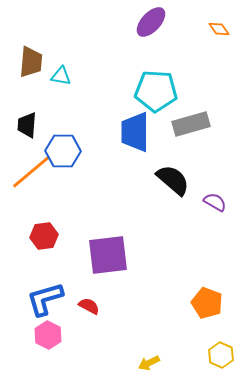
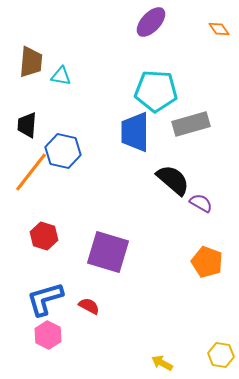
blue hexagon: rotated 12 degrees clockwise
orange line: rotated 12 degrees counterclockwise
purple semicircle: moved 14 px left, 1 px down
red hexagon: rotated 24 degrees clockwise
purple square: moved 3 px up; rotated 24 degrees clockwise
orange pentagon: moved 41 px up
yellow hexagon: rotated 15 degrees counterclockwise
yellow arrow: moved 13 px right; rotated 55 degrees clockwise
